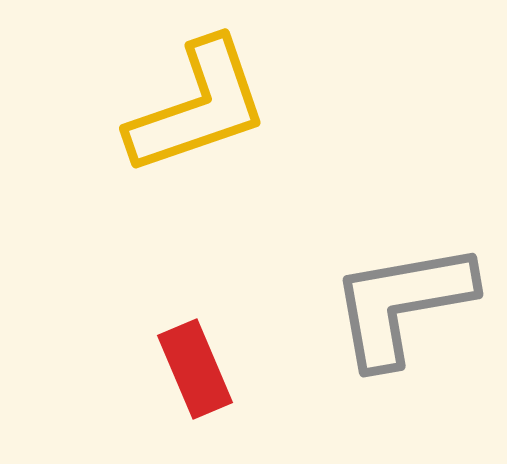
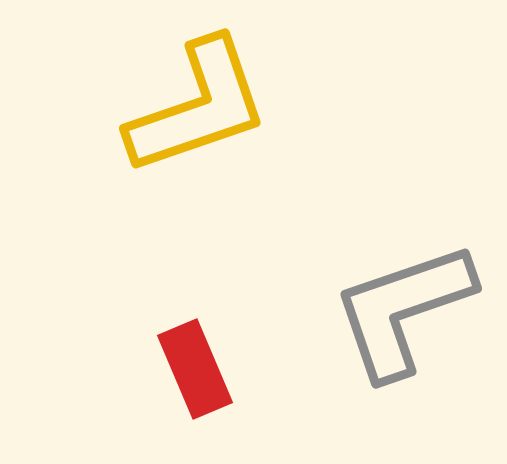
gray L-shape: moved 1 px right, 6 px down; rotated 9 degrees counterclockwise
